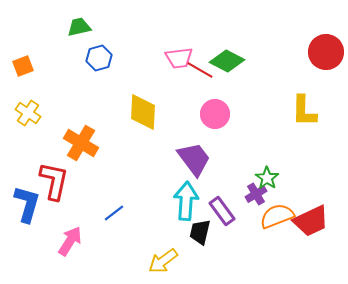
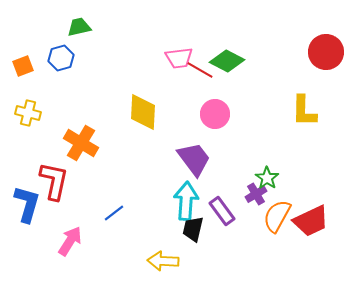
blue hexagon: moved 38 px left
yellow cross: rotated 20 degrees counterclockwise
orange semicircle: rotated 40 degrees counterclockwise
black trapezoid: moved 7 px left, 3 px up
yellow arrow: rotated 40 degrees clockwise
